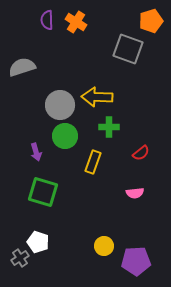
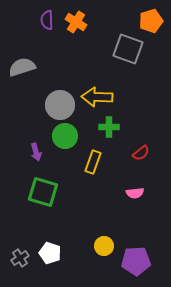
white pentagon: moved 12 px right, 11 px down
